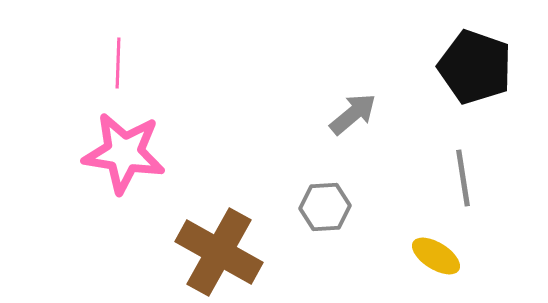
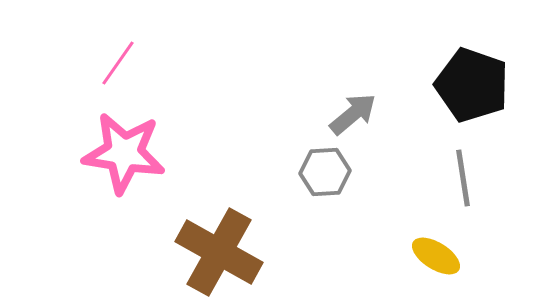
pink line: rotated 33 degrees clockwise
black pentagon: moved 3 px left, 18 px down
gray hexagon: moved 35 px up
